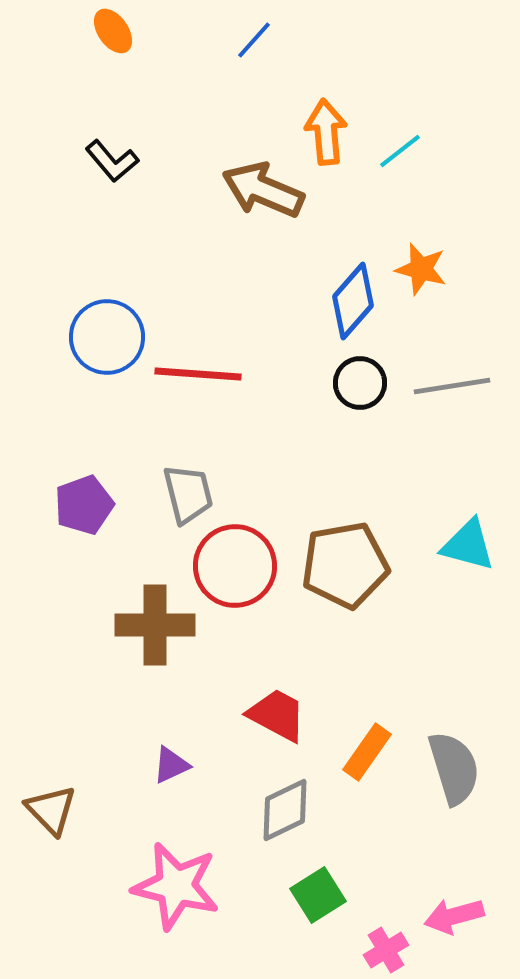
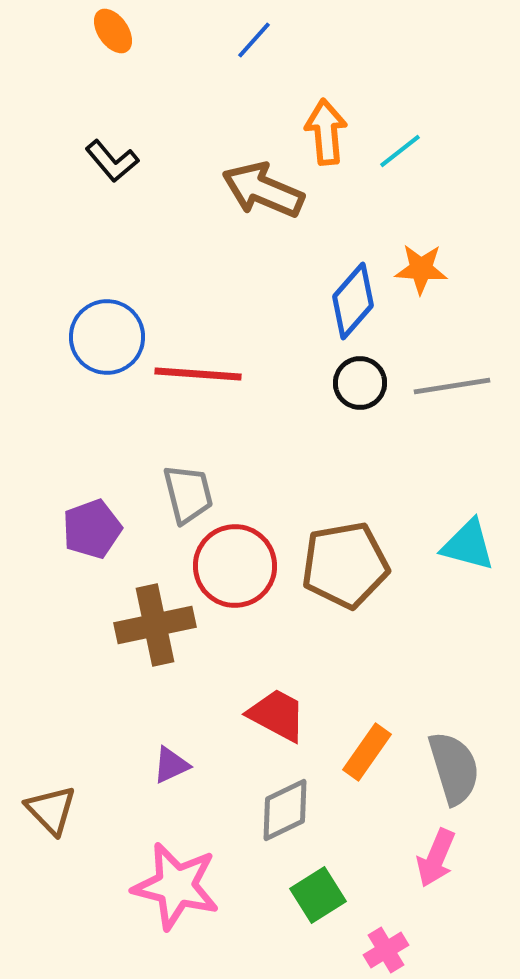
orange star: rotated 12 degrees counterclockwise
purple pentagon: moved 8 px right, 24 px down
brown cross: rotated 12 degrees counterclockwise
pink arrow: moved 18 px left, 58 px up; rotated 52 degrees counterclockwise
